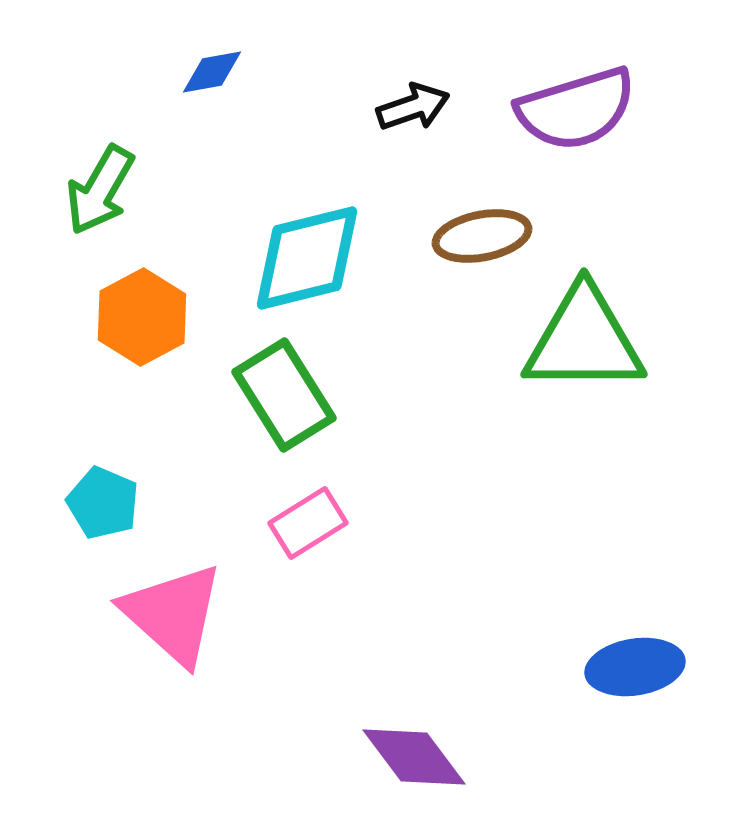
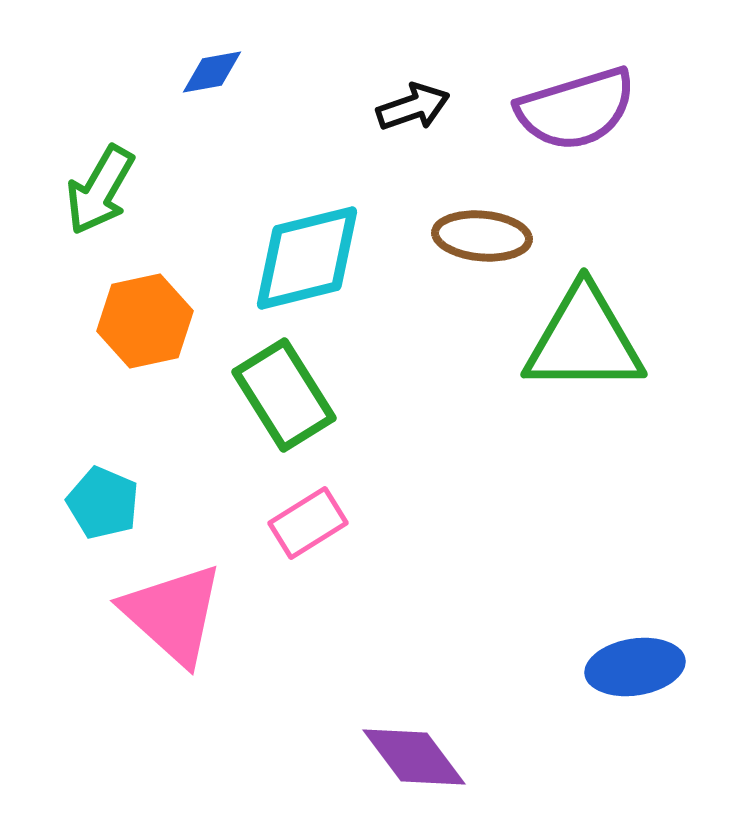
brown ellipse: rotated 16 degrees clockwise
orange hexagon: moved 3 px right, 4 px down; rotated 16 degrees clockwise
